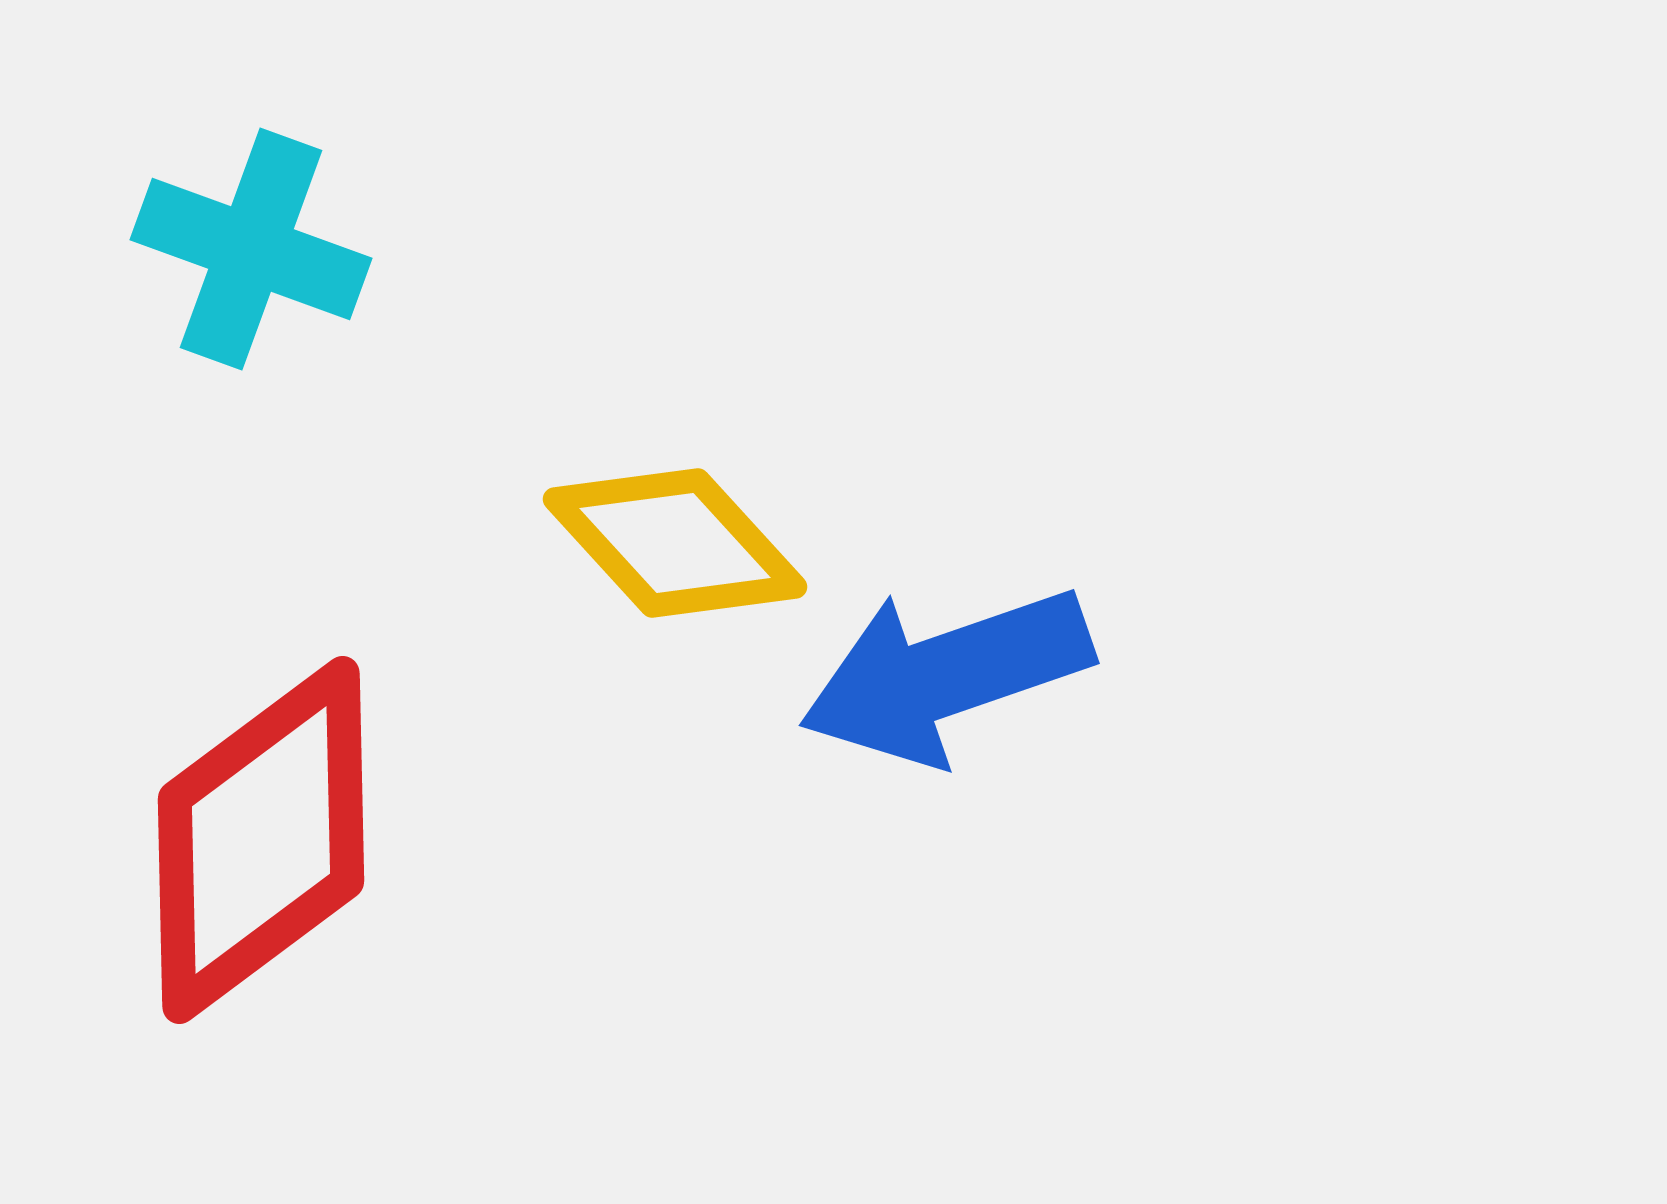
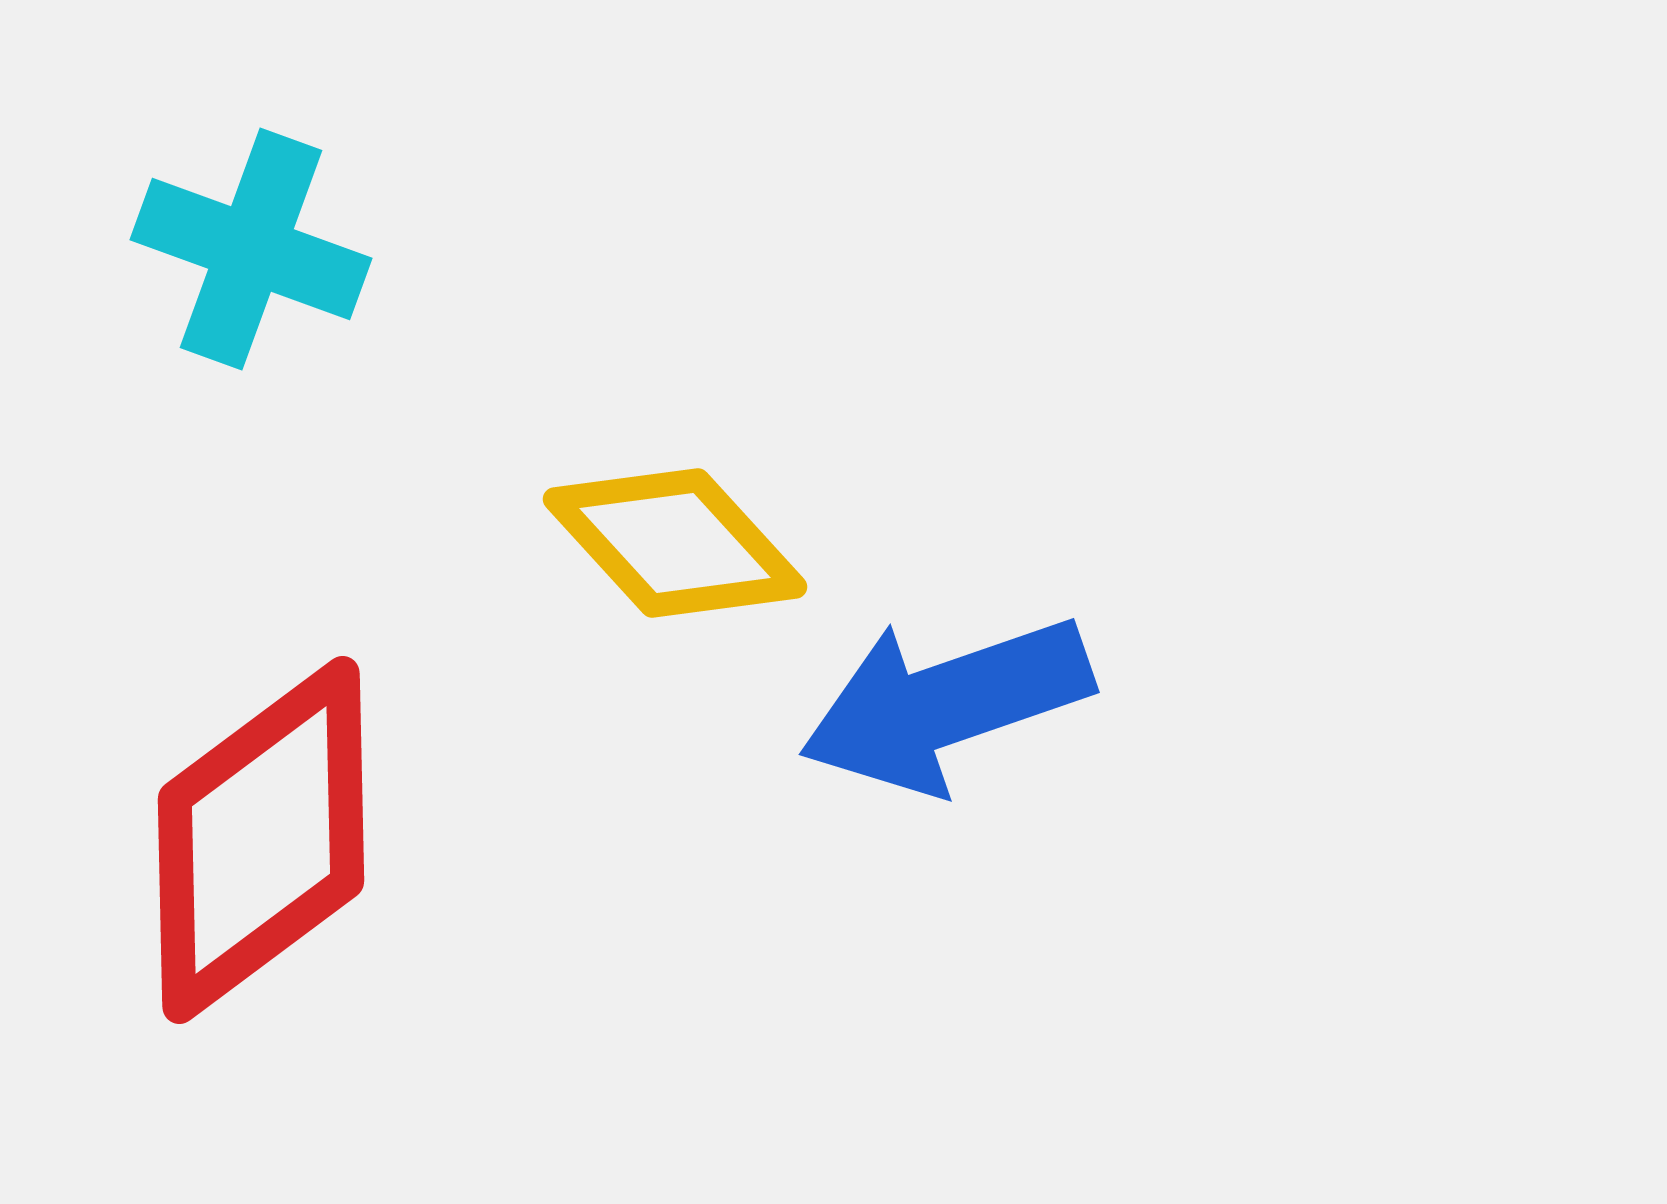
blue arrow: moved 29 px down
